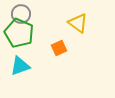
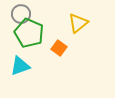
yellow triangle: rotated 45 degrees clockwise
green pentagon: moved 10 px right
orange square: rotated 28 degrees counterclockwise
